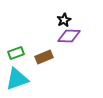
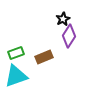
black star: moved 1 px left, 1 px up
purple diamond: rotated 60 degrees counterclockwise
cyan triangle: moved 1 px left, 3 px up
